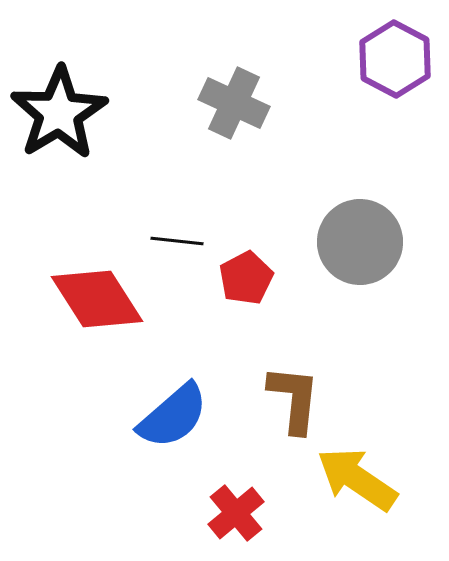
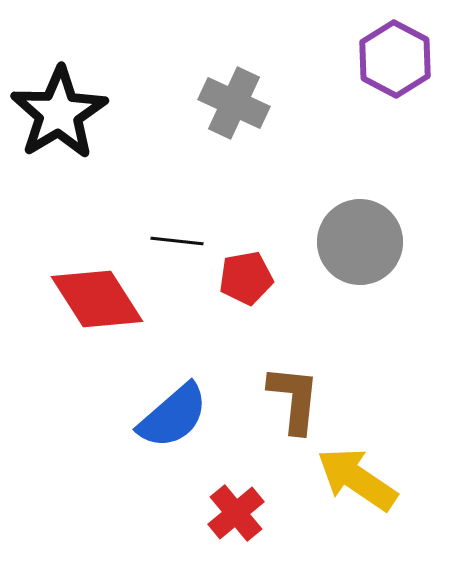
red pentagon: rotated 18 degrees clockwise
